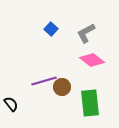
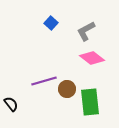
blue square: moved 6 px up
gray L-shape: moved 2 px up
pink diamond: moved 2 px up
brown circle: moved 5 px right, 2 px down
green rectangle: moved 1 px up
